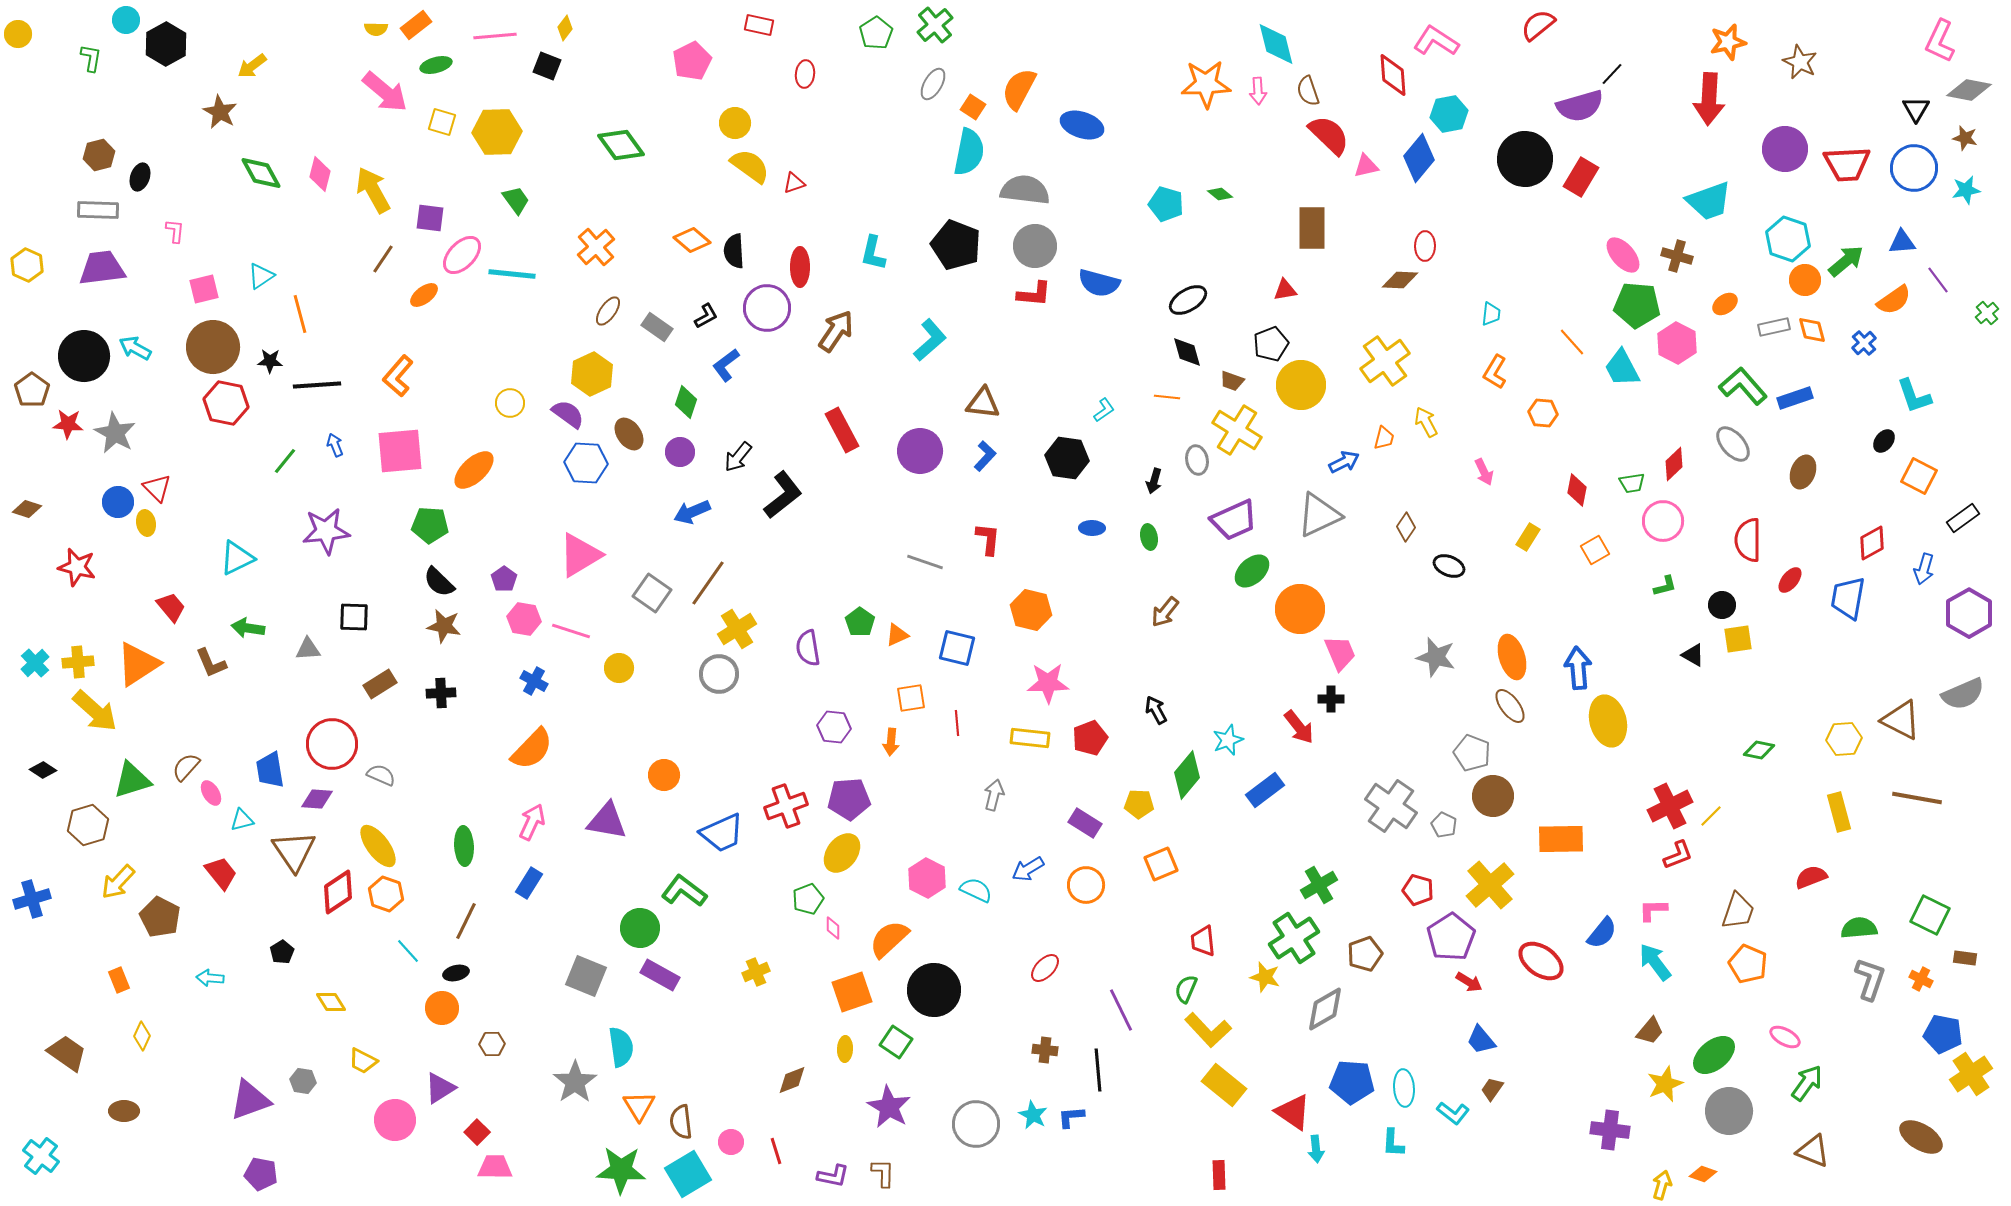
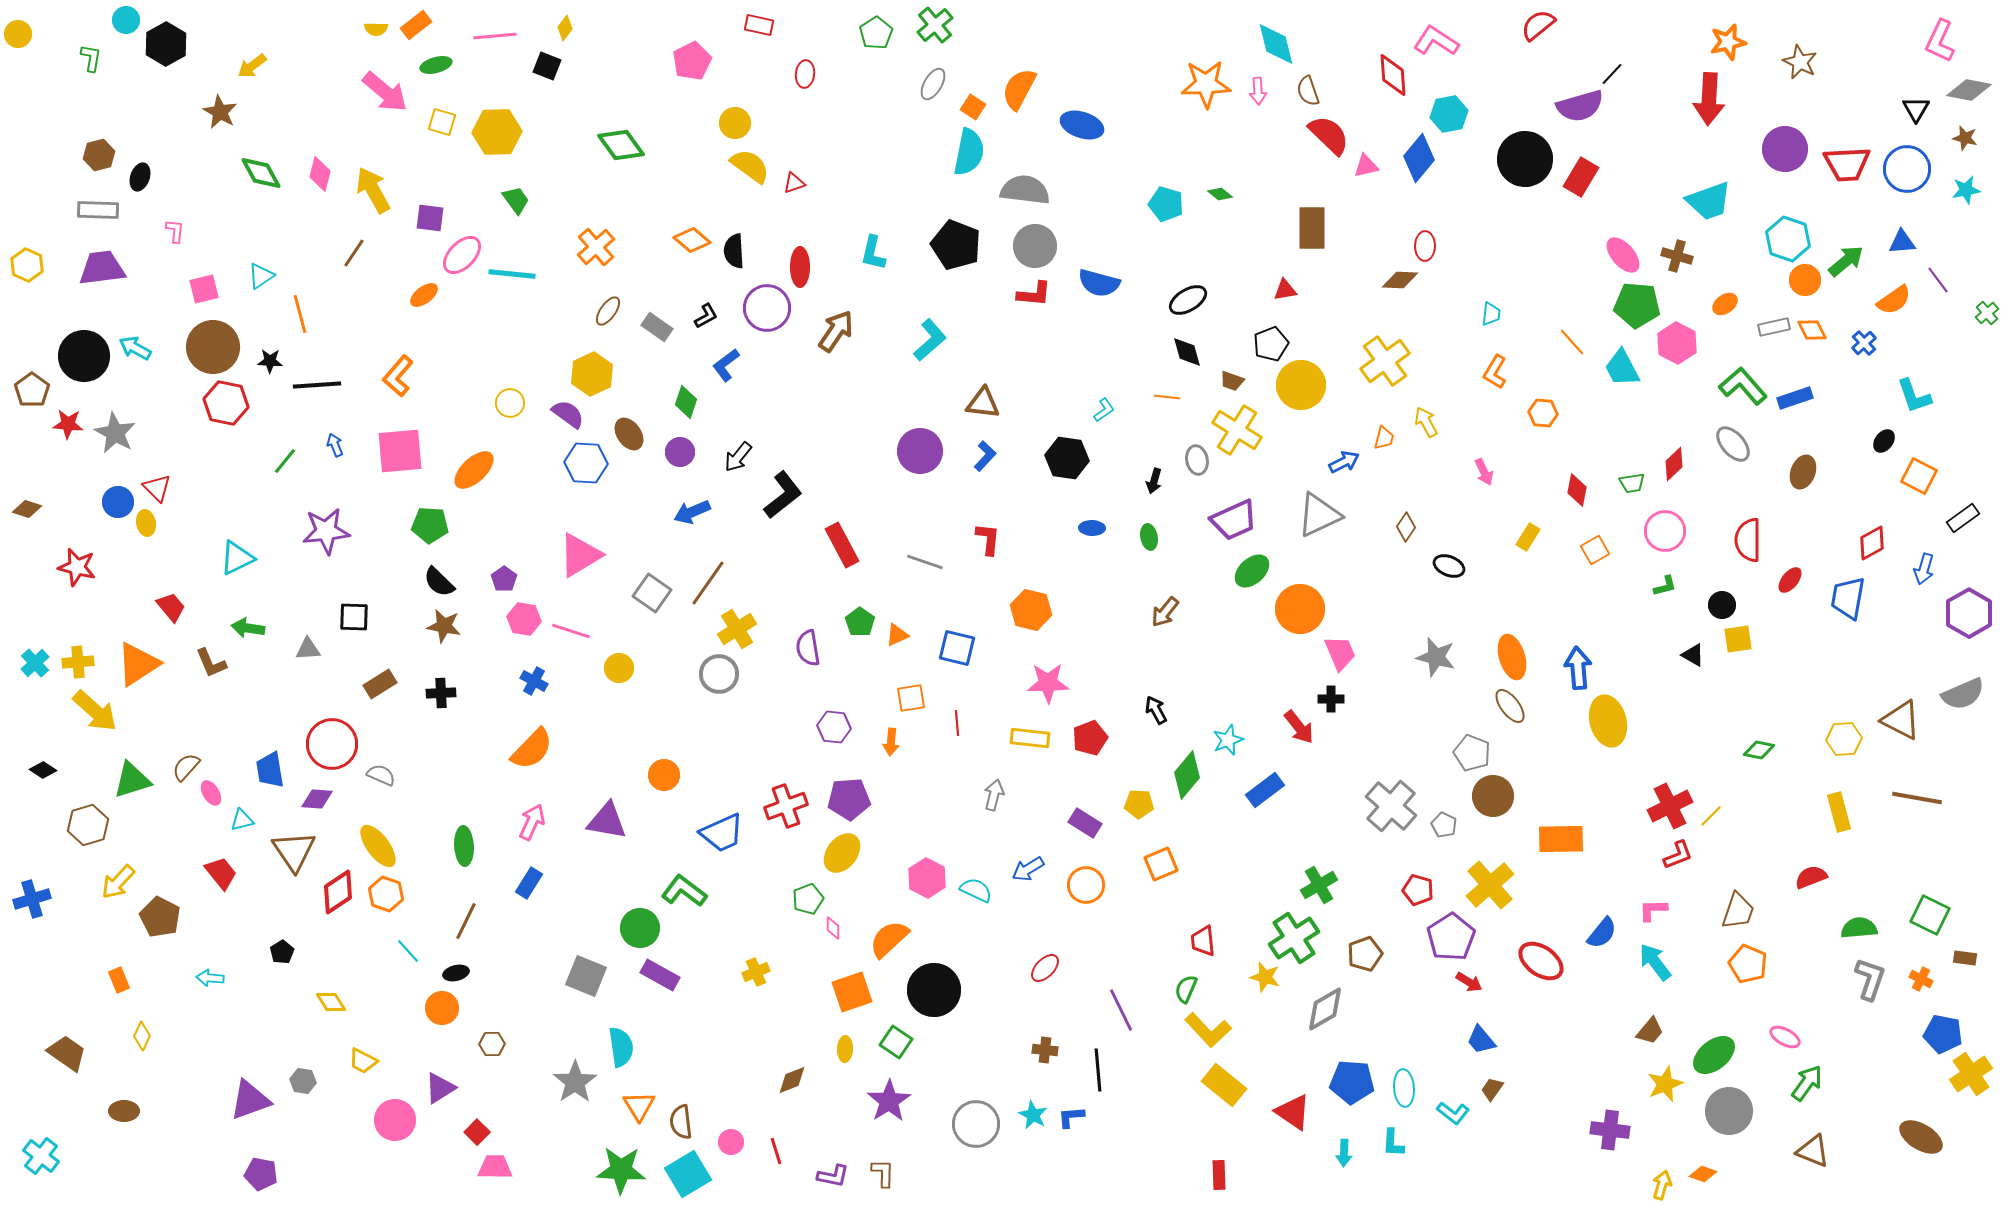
blue circle at (1914, 168): moved 7 px left, 1 px down
brown line at (383, 259): moved 29 px left, 6 px up
orange diamond at (1812, 330): rotated 12 degrees counterclockwise
red rectangle at (842, 430): moved 115 px down
pink circle at (1663, 521): moved 2 px right, 10 px down
gray cross at (1391, 806): rotated 6 degrees clockwise
purple star at (889, 1107): moved 6 px up; rotated 9 degrees clockwise
cyan arrow at (1316, 1149): moved 28 px right, 4 px down; rotated 8 degrees clockwise
